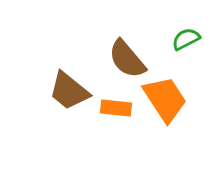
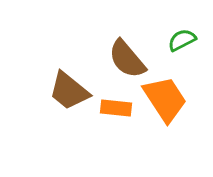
green semicircle: moved 4 px left, 1 px down
